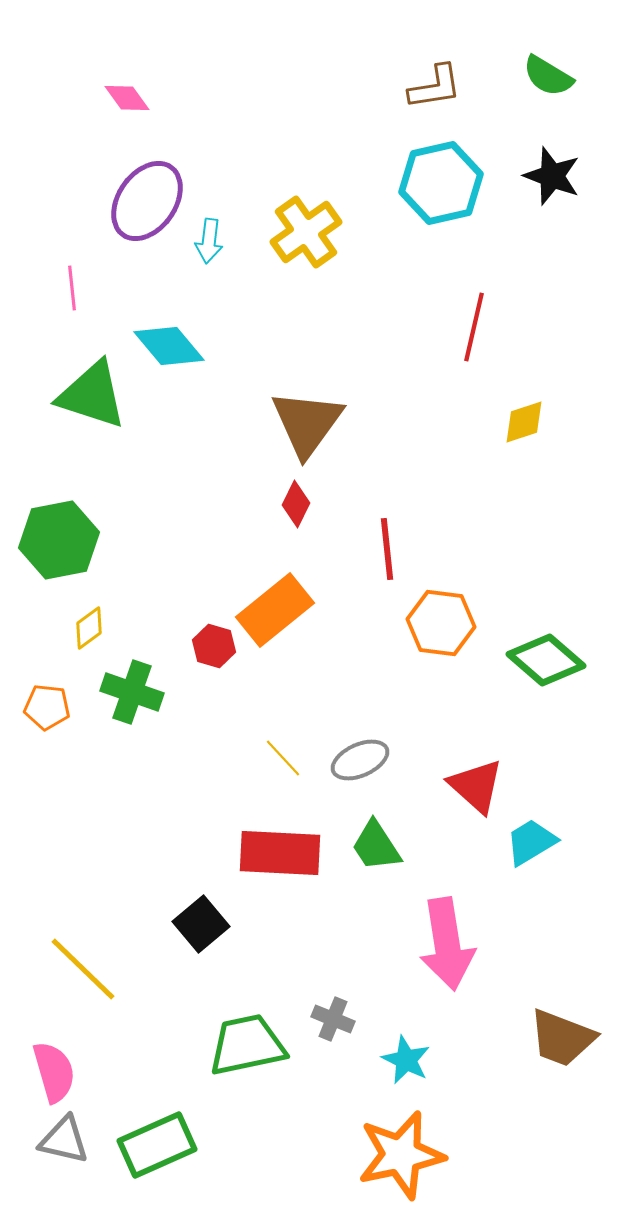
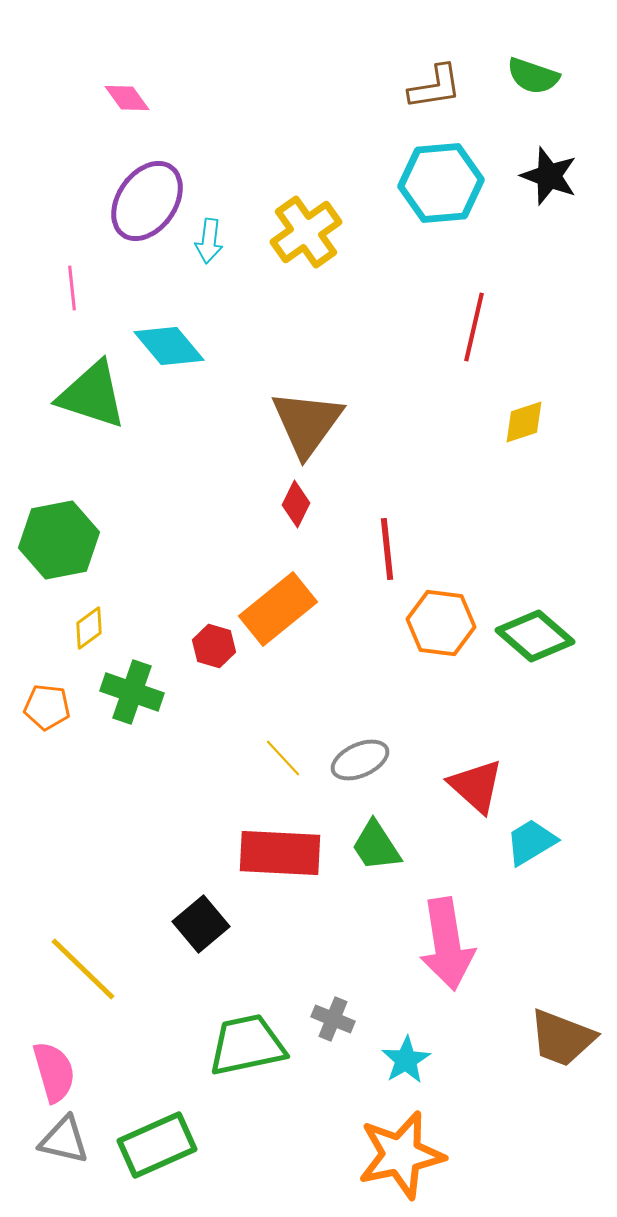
green semicircle at (548, 76): moved 15 px left; rotated 12 degrees counterclockwise
black star at (552, 176): moved 3 px left
cyan hexagon at (441, 183): rotated 8 degrees clockwise
orange rectangle at (275, 610): moved 3 px right, 1 px up
green diamond at (546, 660): moved 11 px left, 24 px up
cyan star at (406, 1060): rotated 15 degrees clockwise
